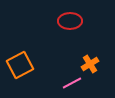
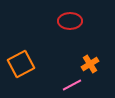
orange square: moved 1 px right, 1 px up
pink line: moved 2 px down
